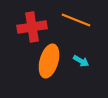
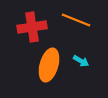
orange ellipse: moved 4 px down
